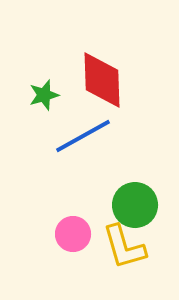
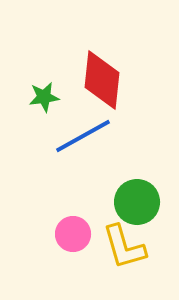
red diamond: rotated 8 degrees clockwise
green star: moved 2 px down; rotated 8 degrees clockwise
green circle: moved 2 px right, 3 px up
